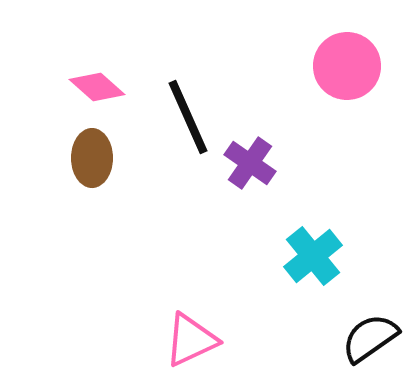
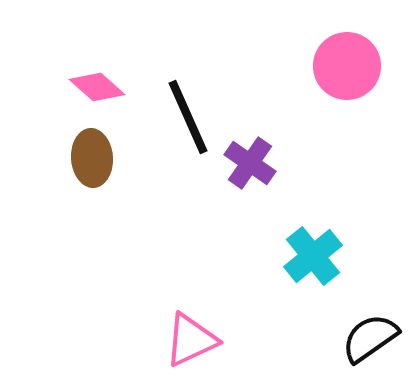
brown ellipse: rotated 4 degrees counterclockwise
